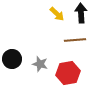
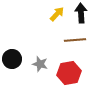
yellow arrow: rotated 91 degrees counterclockwise
red hexagon: moved 1 px right
